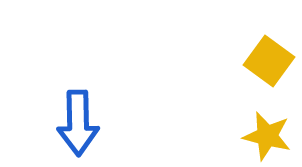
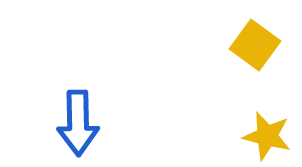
yellow square: moved 14 px left, 16 px up
